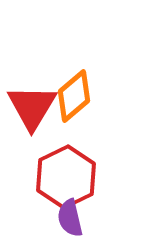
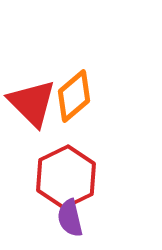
red triangle: moved 4 px up; rotated 16 degrees counterclockwise
